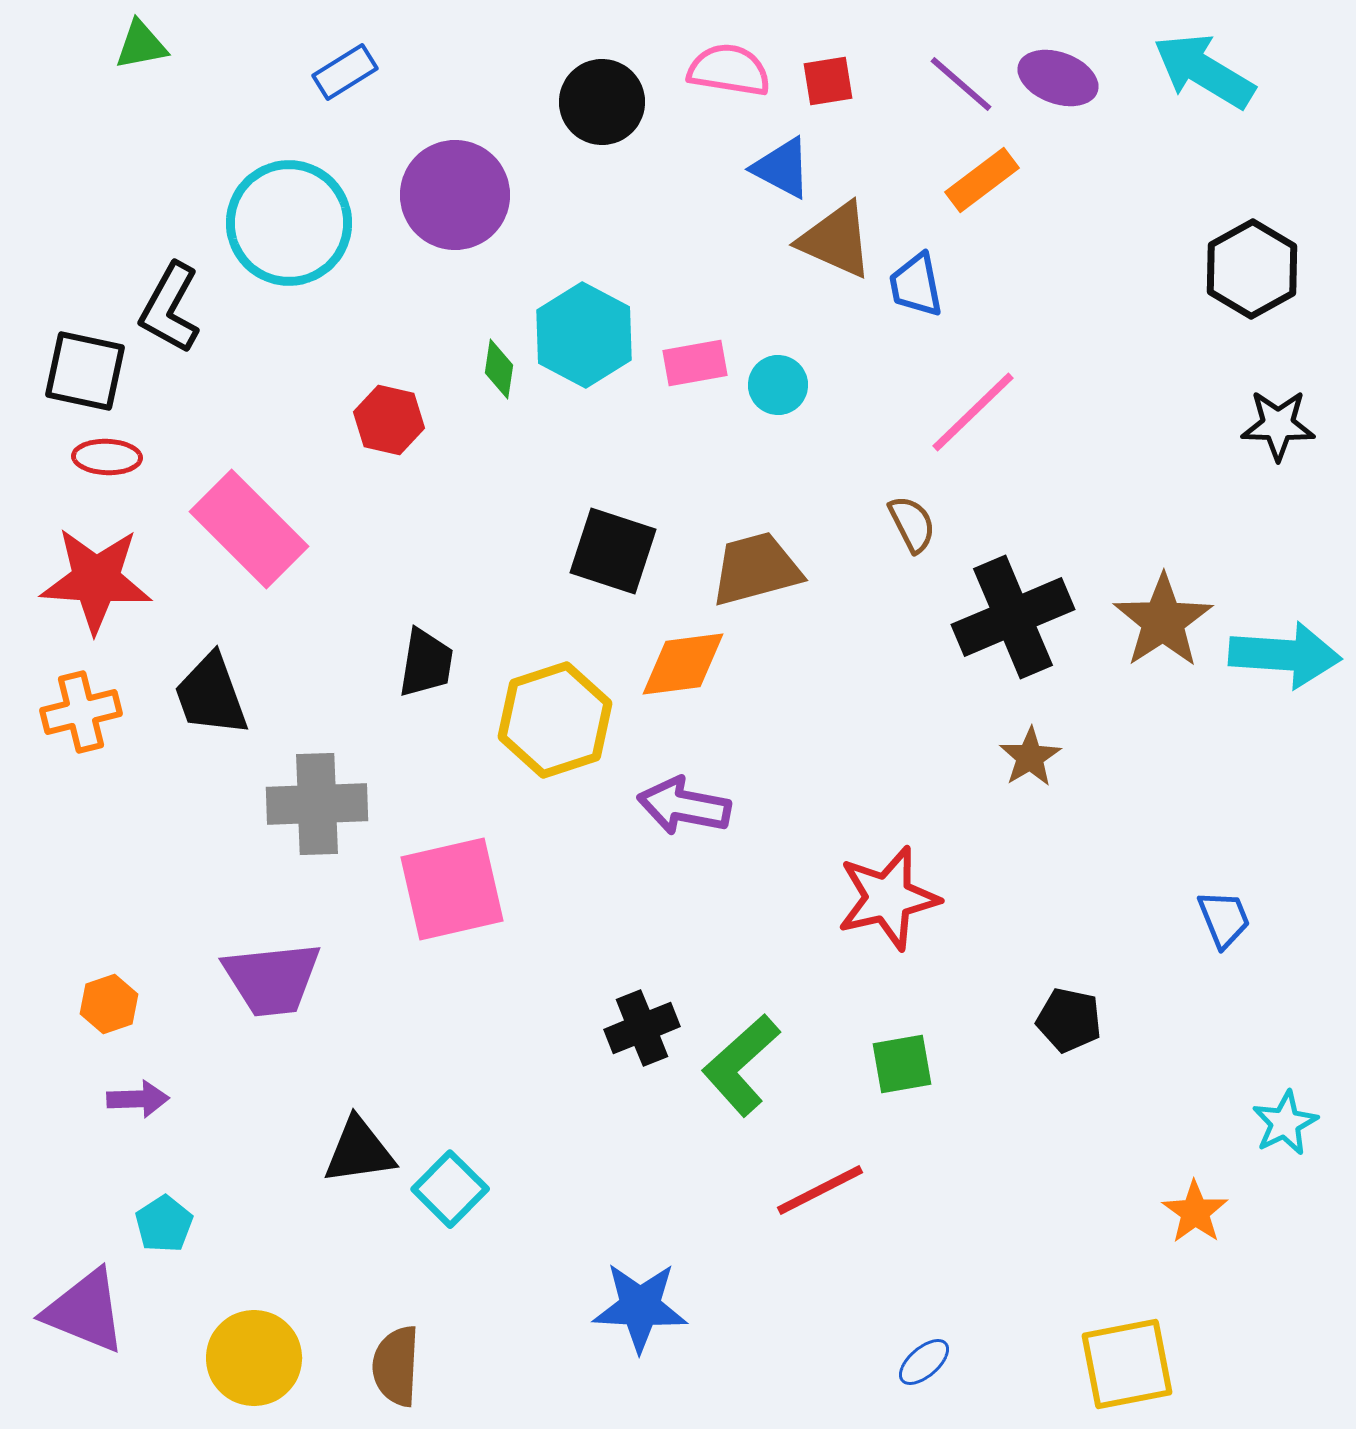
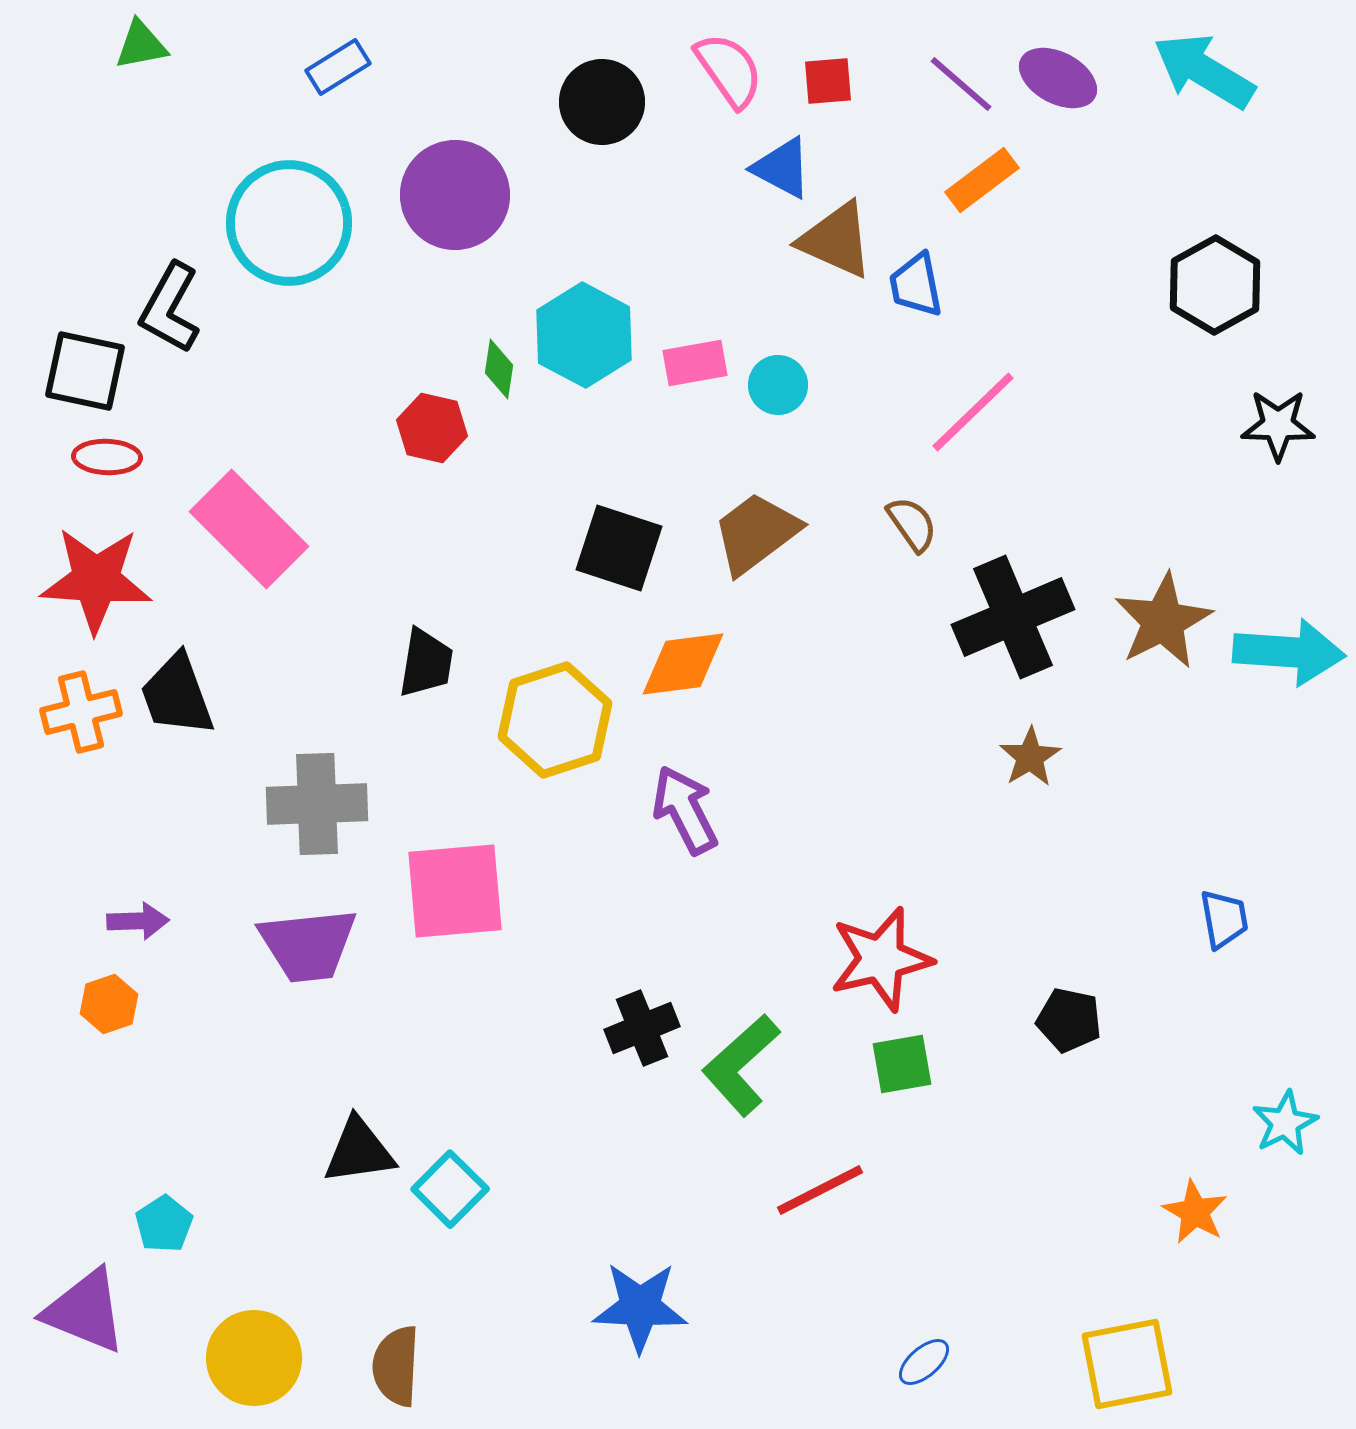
pink semicircle at (729, 70): rotated 46 degrees clockwise
blue rectangle at (345, 72): moved 7 px left, 5 px up
purple ellipse at (1058, 78): rotated 8 degrees clockwise
red square at (828, 81): rotated 4 degrees clockwise
black hexagon at (1252, 269): moved 37 px left, 16 px down
red hexagon at (389, 420): moved 43 px right, 8 px down
brown semicircle at (912, 524): rotated 8 degrees counterclockwise
black square at (613, 551): moved 6 px right, 3 px up
brown trapezoid at (756, 569): moved 36 px up; rotated 22 degrees counterclockwise
brown star at (1163, 621): rotated 6 degrees clockwise
cyan arrow at (1285, 655): moved 4 px right, 3 px up
black trapezoid at (211, 695): moved 34 px left
purple arrow at (684, 806): moved 1 px right, 4 px down; rotated 52 degrees clockwise
pink square at (452, 889): moved 3 px right, 2 px down; rotated 8 degrees clockwise
red star at (888, 898): moved 7 px left, 61 px down
blue trapezoid at (1224, 919): rotated 12 degrees clockwise
purple trapezoid at (272, 979): moved 36 px right, 34 px up
purple arrow at (138, 1099): moved 178 px up
orange star at (1195, 1212): rotated 6 degrees counterclockwise
